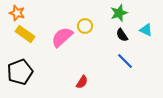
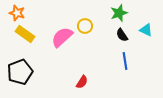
blue line: rotated 36 degrees clockwise
